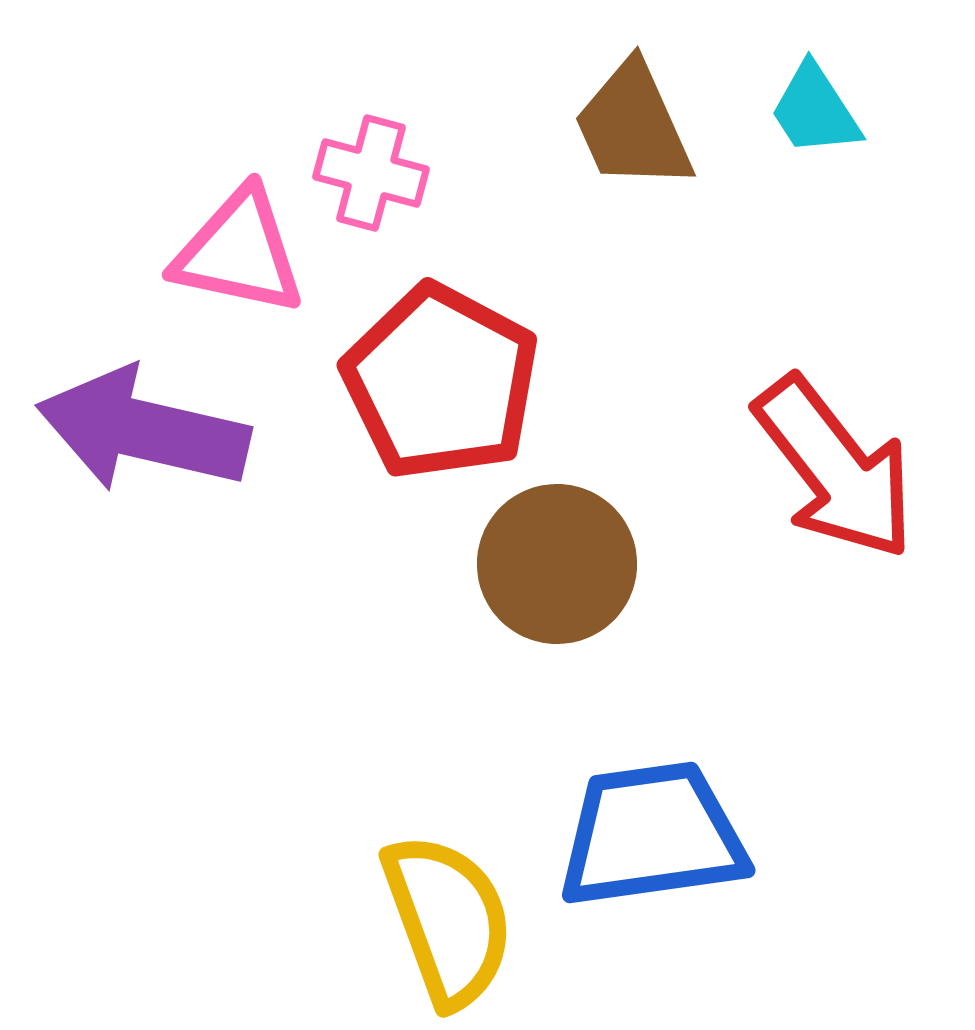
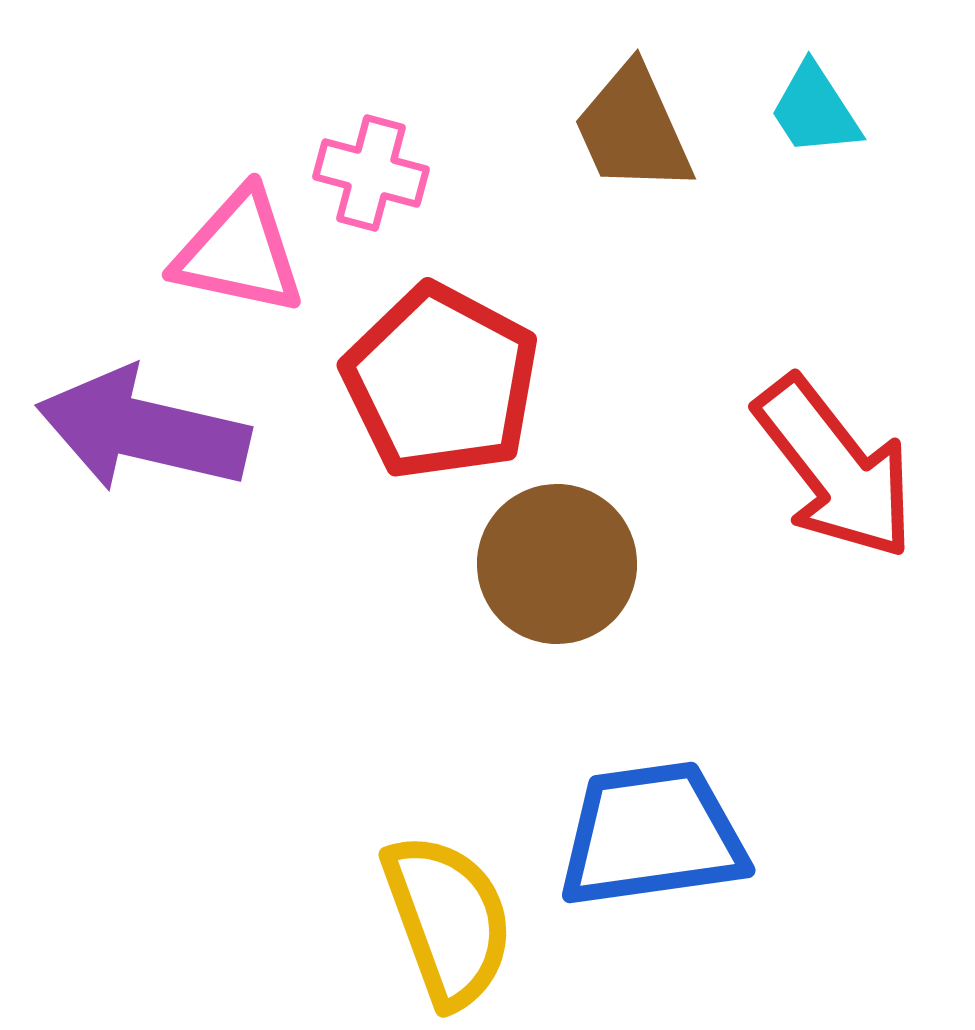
brown trapezoid: moved 3 px down
